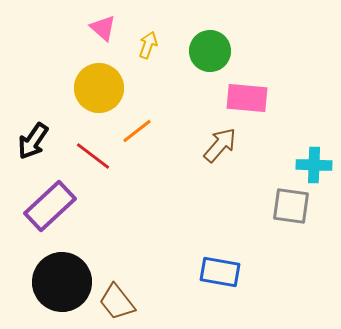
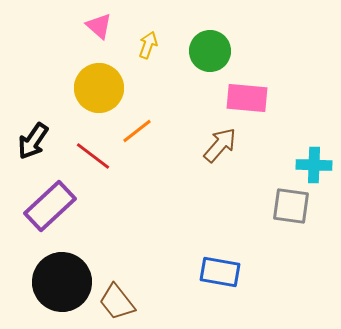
pink triangle: moved 4 px left, 2 px up
